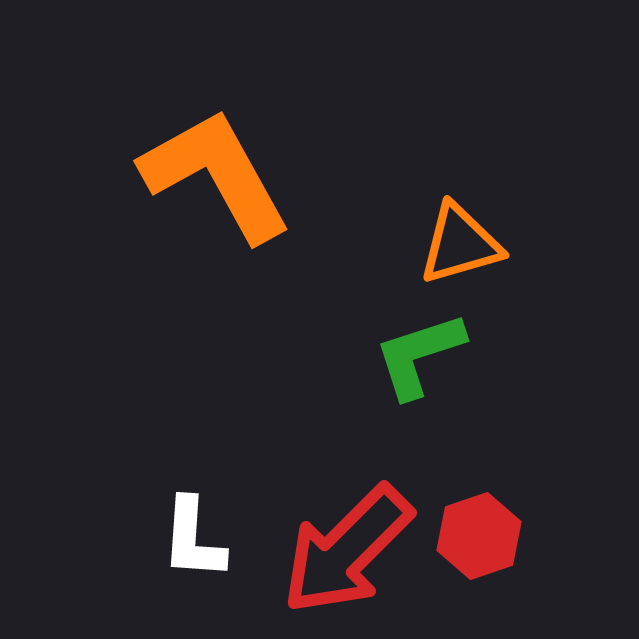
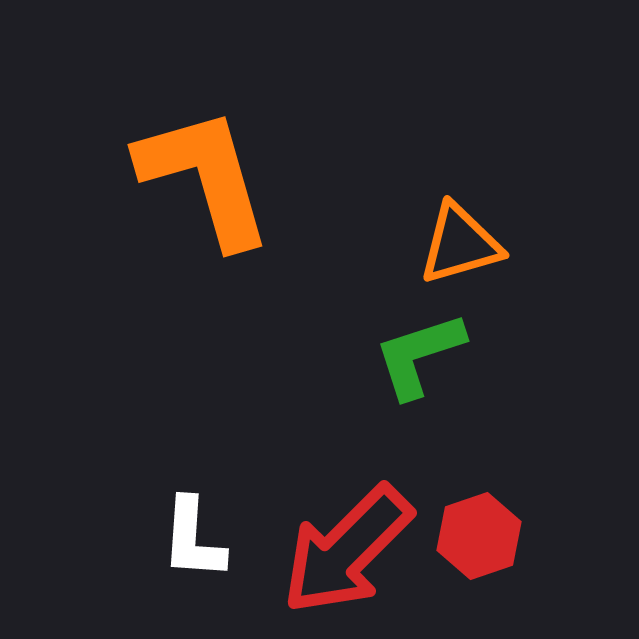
orange L-shape: moved 11 px left, 2 px down; rotated 13 degrees clockwise
